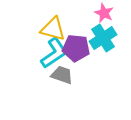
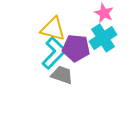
cyan L-shape: rotated 12 degrees counterclockwise
